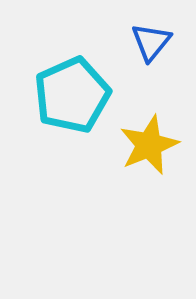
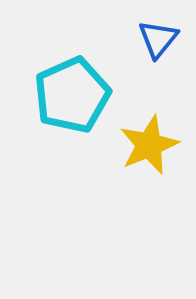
blue triangle: moved 7 px right, 3 px up
